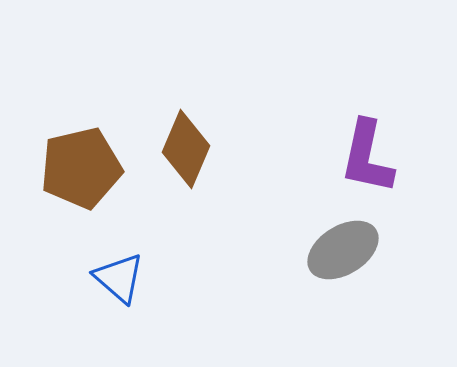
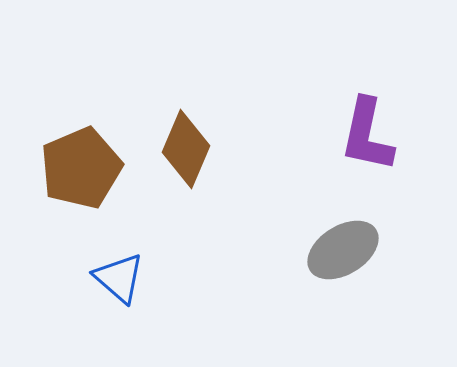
purple L-shape: moved 22 px up
brown pentagon: rotated 10 degrees counterclockwise
